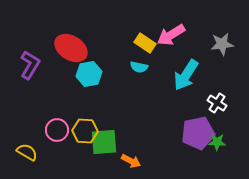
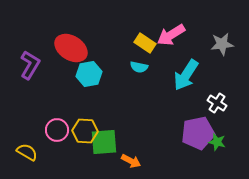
green star: rotated 12 degrees clockwise
